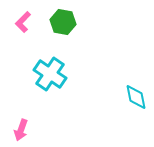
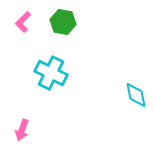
cyan cross: moved 1 px right, 1 px up; rotated 8 degrees counterclockwise
cyan diamond: moved 2 px up
pink arrow: moved 1 px right
